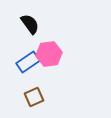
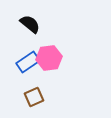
black semicircle: rotated 15 degrees counterclockwise
pink hexagon: moved 4 px down
